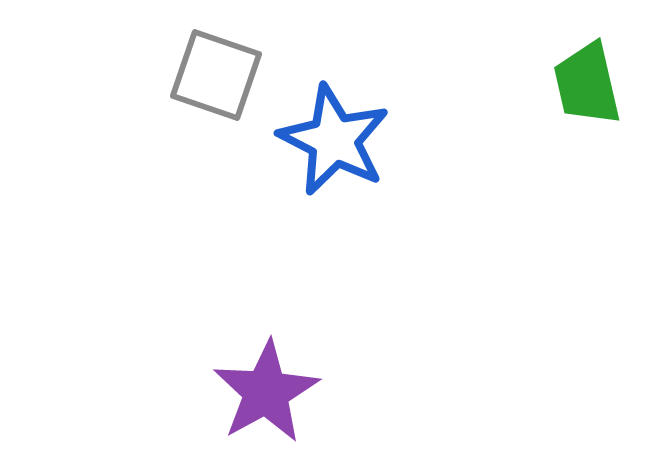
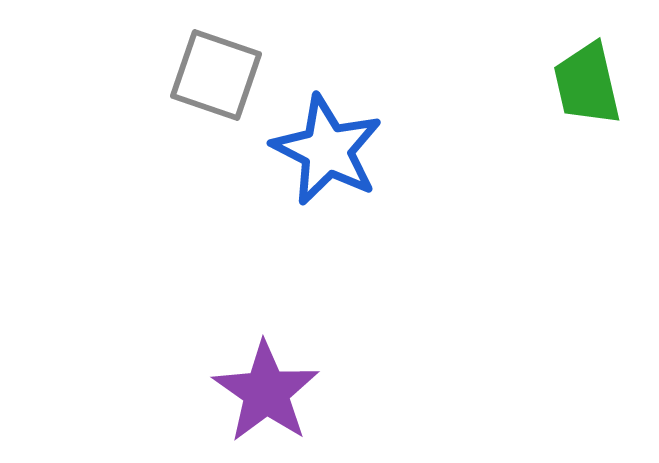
blue star: moved 7 px left, 10 px down
purple star: rotated 8 degrees counterclockwise
